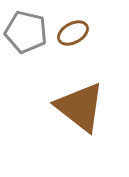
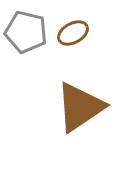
brown triangle: rotated 48 degrees clockwise
